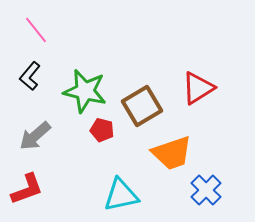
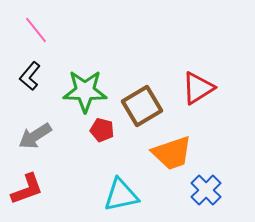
green star: rotated 12 degrees counterclockwise
gray arrow: rotated 8 degrees clockwise
